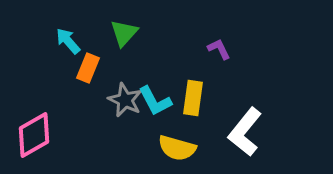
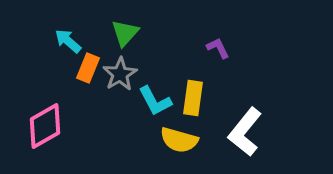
green triangle: moved 1 px right
cyan arrow: rotated 8 degrees counterclockwise
purple L-shape: moved 1 px left, 1 px up
gray star: moved 5 px left, 26 px up; rotated 16 degrees clockwise
pink diamond: moved 11 px right, 9 px up
yellow semicircle: moved 2 px right, 8 px up
